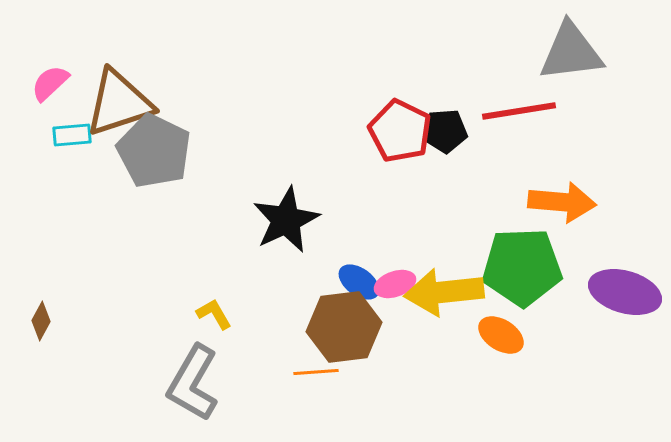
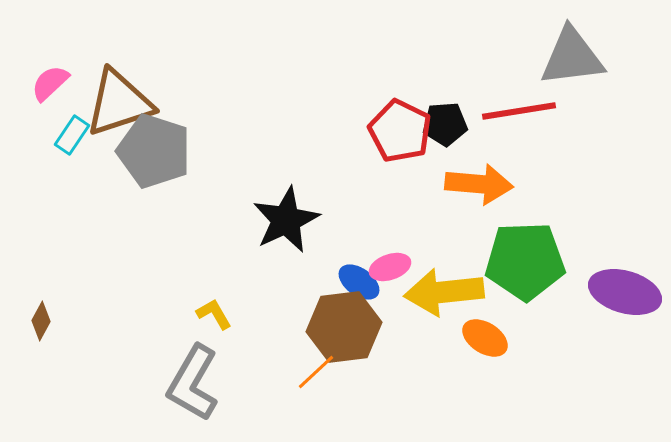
gray triangle: moved 1 px right, 5 px down
black pentagon: moved 7 px up
cyan rectangle: rotated 51 degrees counterclockwise
gray pentagon: rotated 8 degrees counterclockwise
orange arrow: moved 83 px left, 18 px up
green pentagon: moved 3 px right, 6 px up
pink ellipse: moved 5 px left, 17 px up
orange ellipse: moved 16 px left, 3 px down
orange line: rotated 39 degrees counterclockwise
